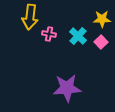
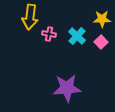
cyan cross: moved 1 px left
